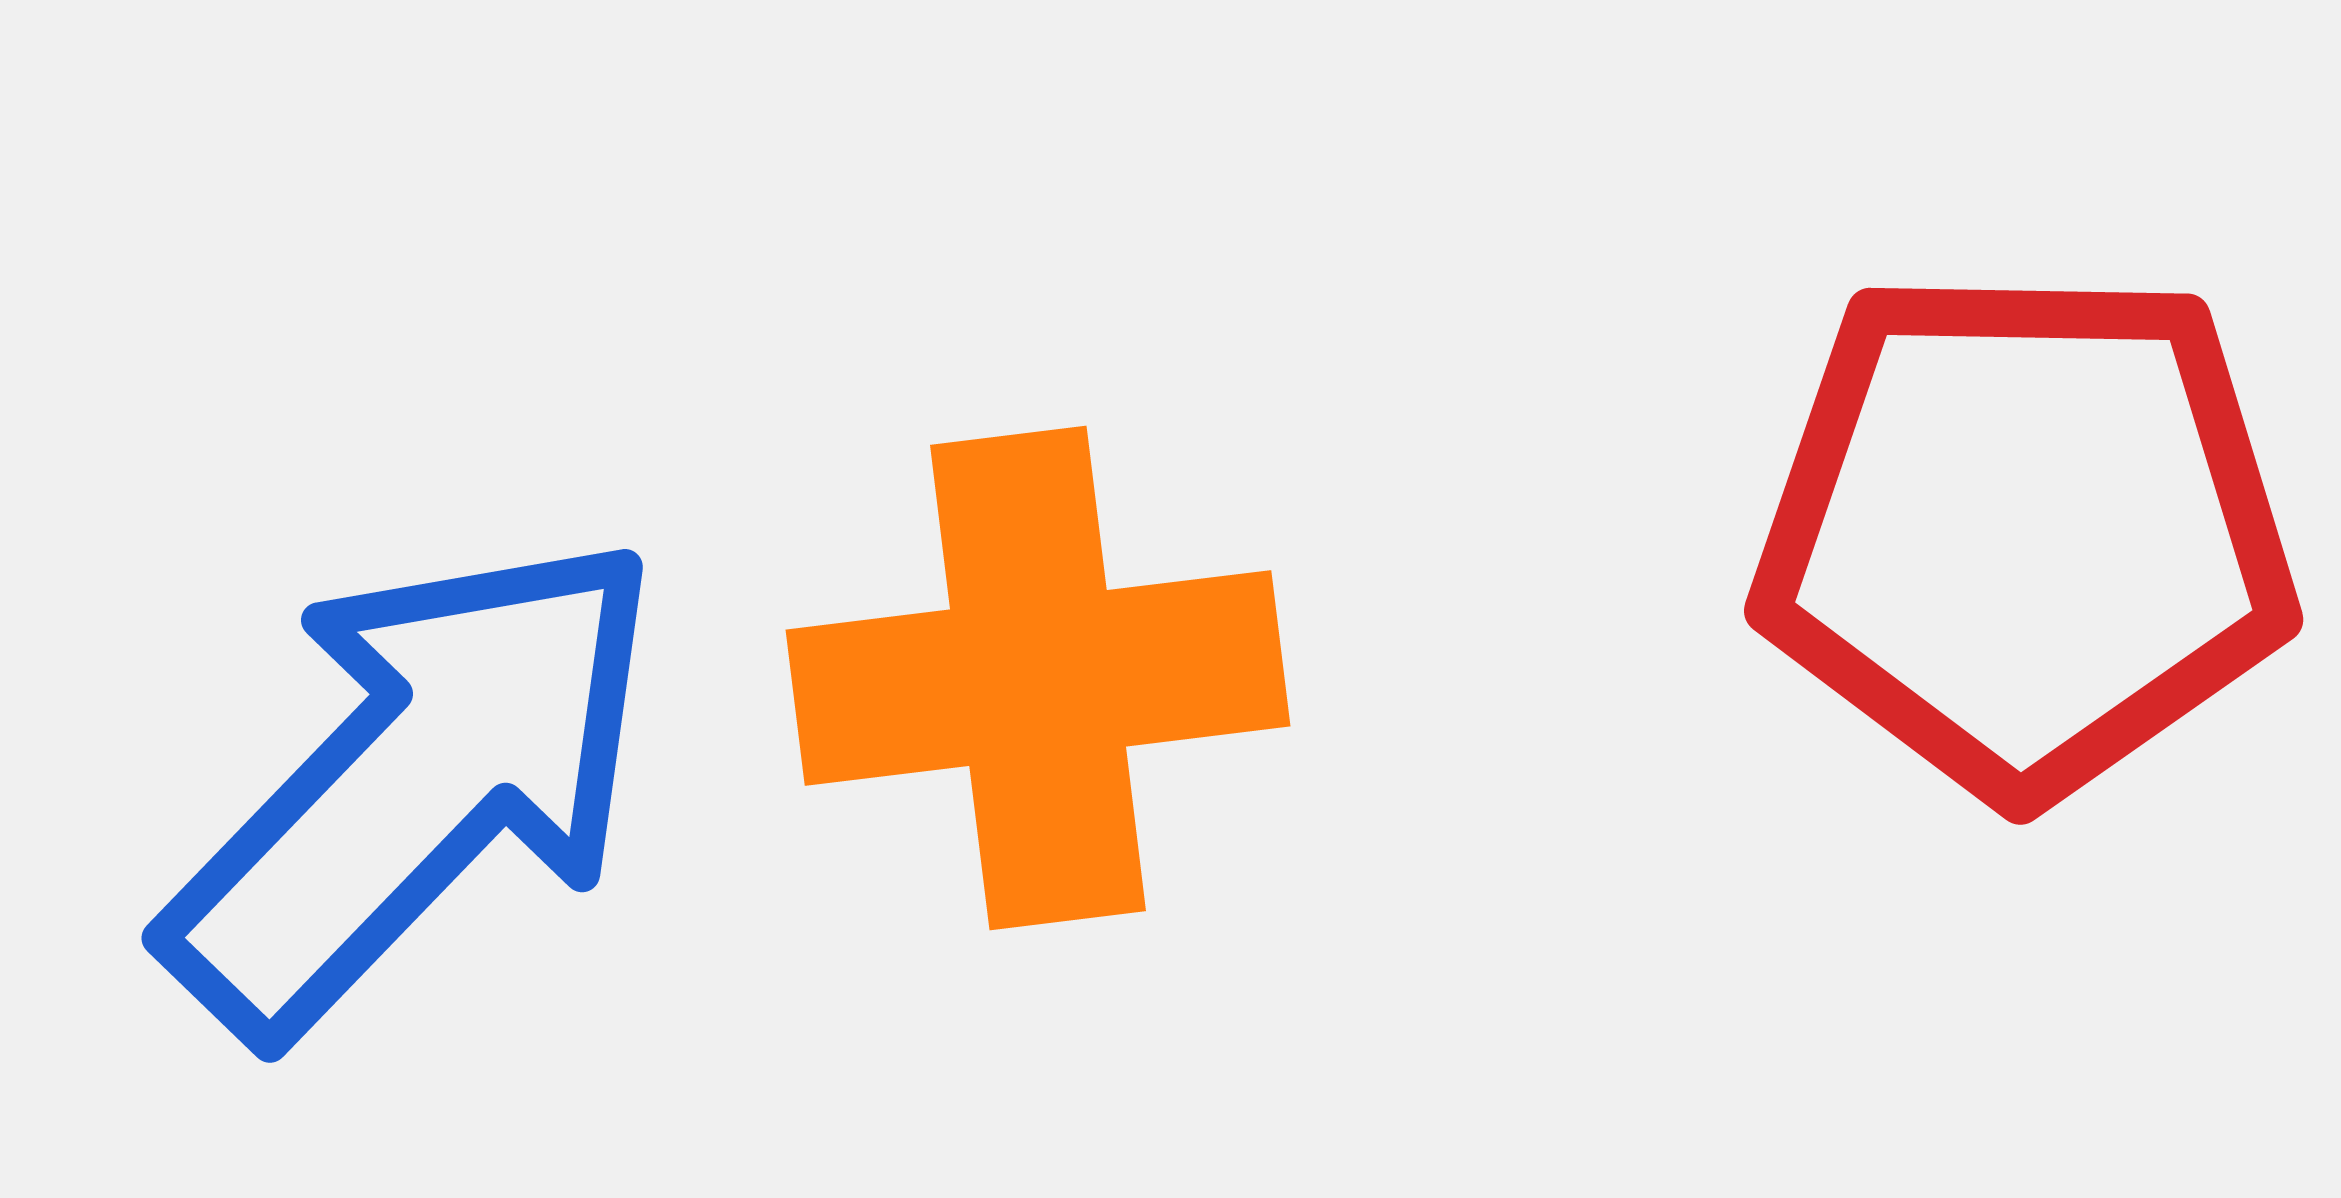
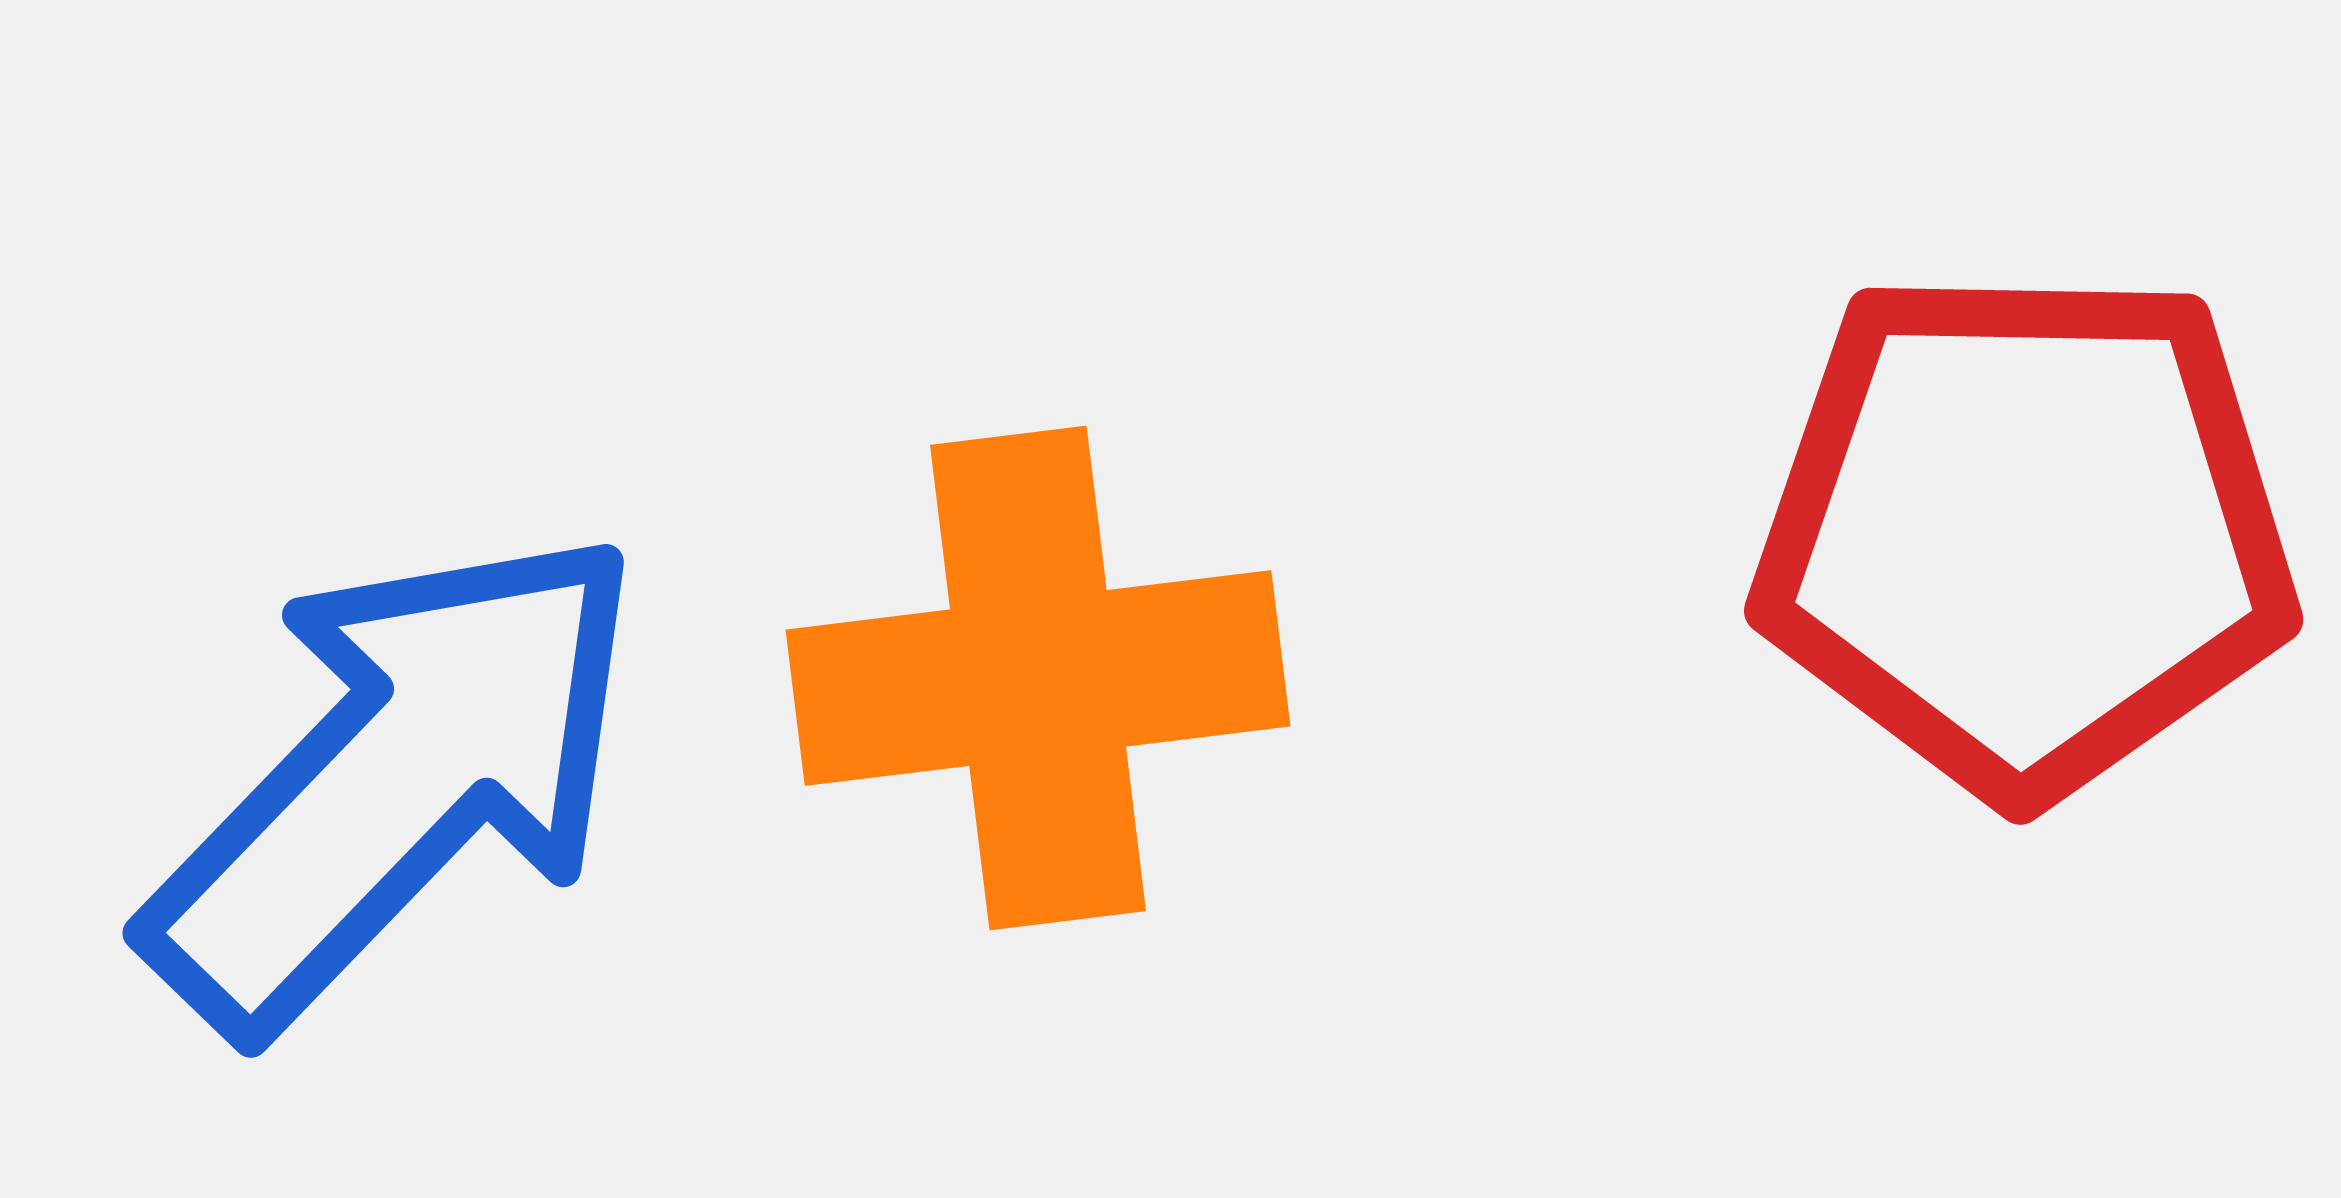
blue arrow: moved 19 px left, 5 px up
